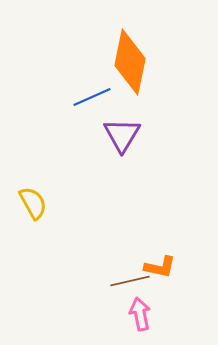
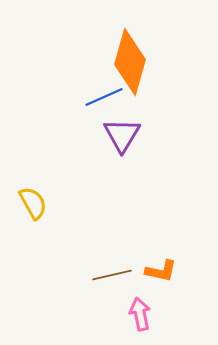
orange diamond: rotated 4 degrees clockwise
blue line: moved 12 px right
orange L-shape: moved 1 px right, 4 px down
brown line: moved 18 px left, 6 px up
